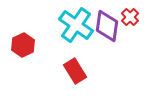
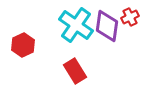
red cross: rotated 18 degrees clockwise
